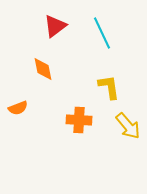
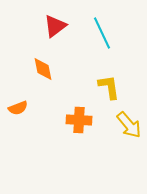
yellow arrow: moved 1 px right, 1 px up
